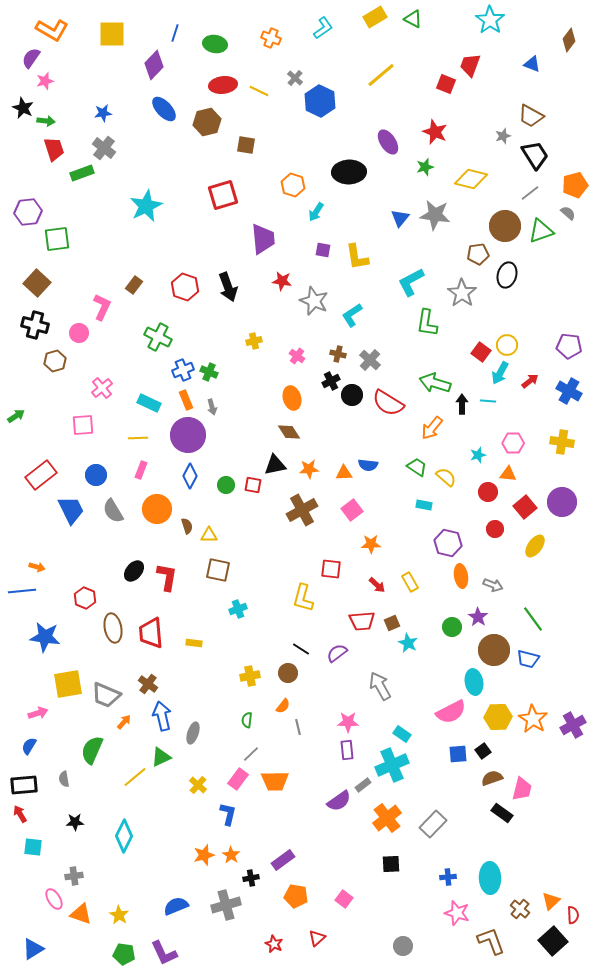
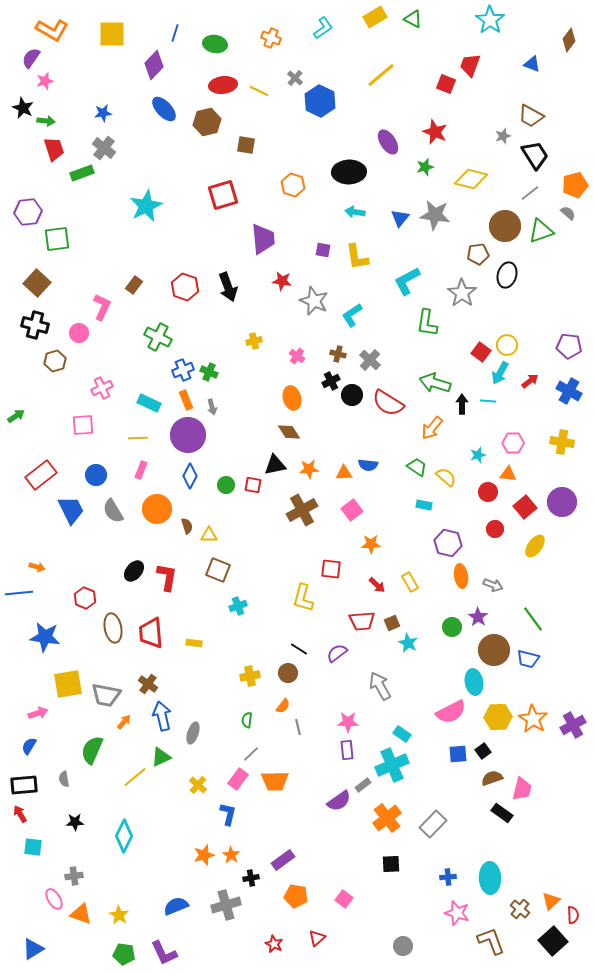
cyan arrow at (316, 212): moved 39 px right; rotated 66 degrees clockwise
cyan L-shape at (411, 282): moved 4 px left, 1 px up
pink cross at (102, 388): rotated 15 degrees clockwise
brown square at (218, 570): rotated 10 degrees clockwise
blue line at (22, 591): moved 3 px left, 2 px down
cyan cross at (238, 609): moved 3 px up
black line at (301, 649): moved 2 px left
gray trapezoid at (106, 695): rotated 12 degrees counterclockwise
